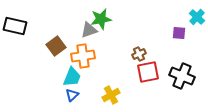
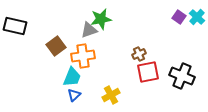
purple square: moved 16 px up; rotated 32 degrees clockwise
blue triangle: moved 2 px right
